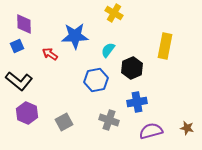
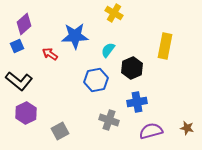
purple diamond: rotated 50 degrees clockwise
purple hexagon: moved 1 px left; rotated 10 degrees clockwise
gray square: moved 4 px left, 9 px down
